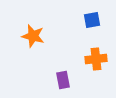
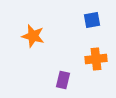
purple rectangle: rotated 24 degrees clockwise
